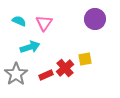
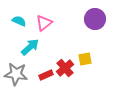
pink triangle: rotated 18 degrees clockwise
cyan arrow: rotated 24 degrees counterclockwise
gray star: rotated 30 degrees counterclockwise
